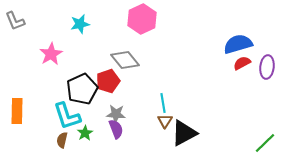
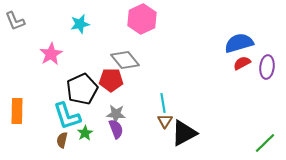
blue semicircle: moved 1 px right, 1 px up
red pentagon: moved 3 px right, 1 px up; rotated 20 degrees clockwise
